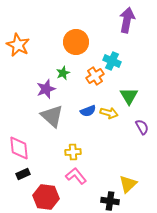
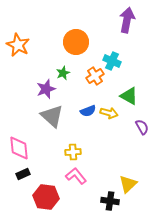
green triangle: rotated 30 degrees counterclockwise
